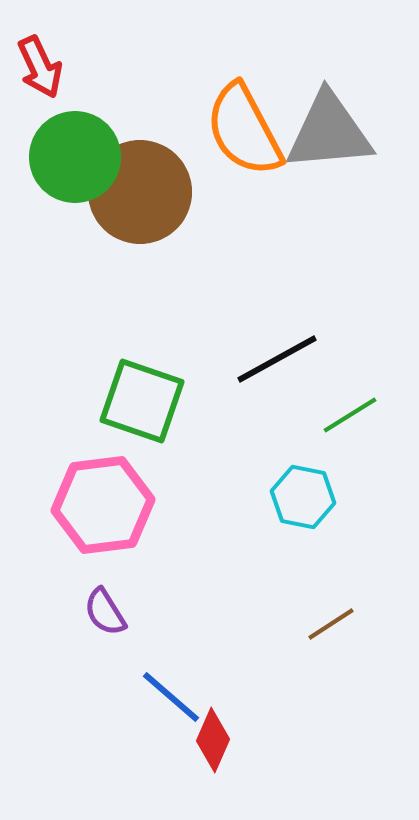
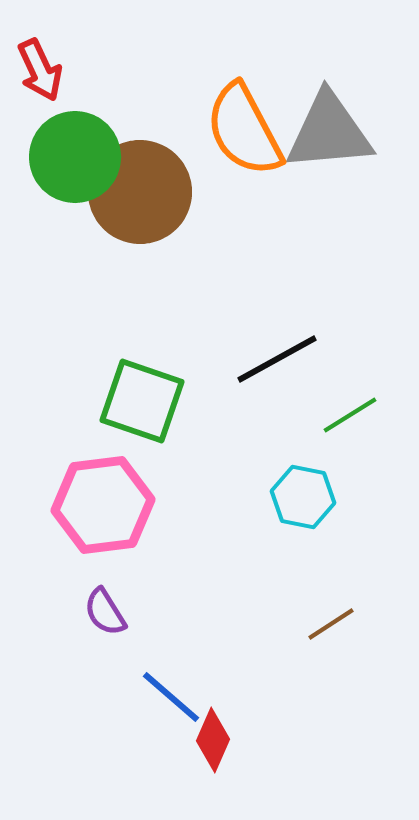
red arrow: moved 3 px down
